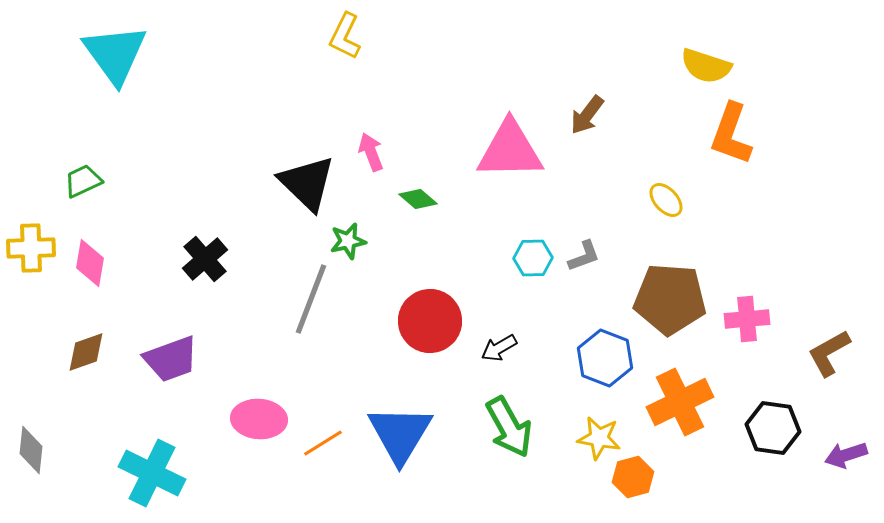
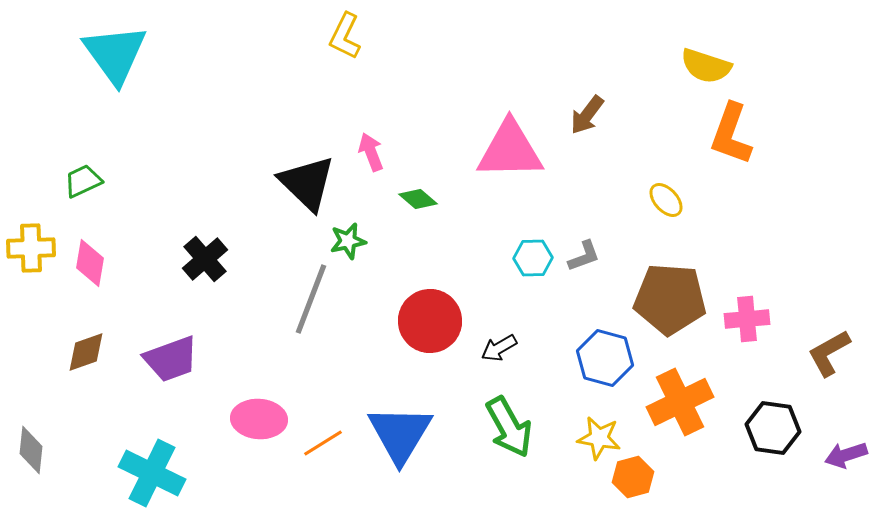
blue hexagon: rotated 6 degrees counterclockwise
